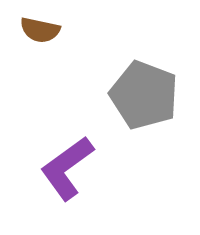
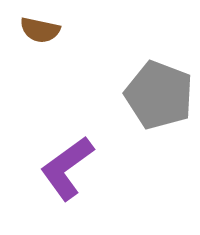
gray pentagon: moved 15 px right
